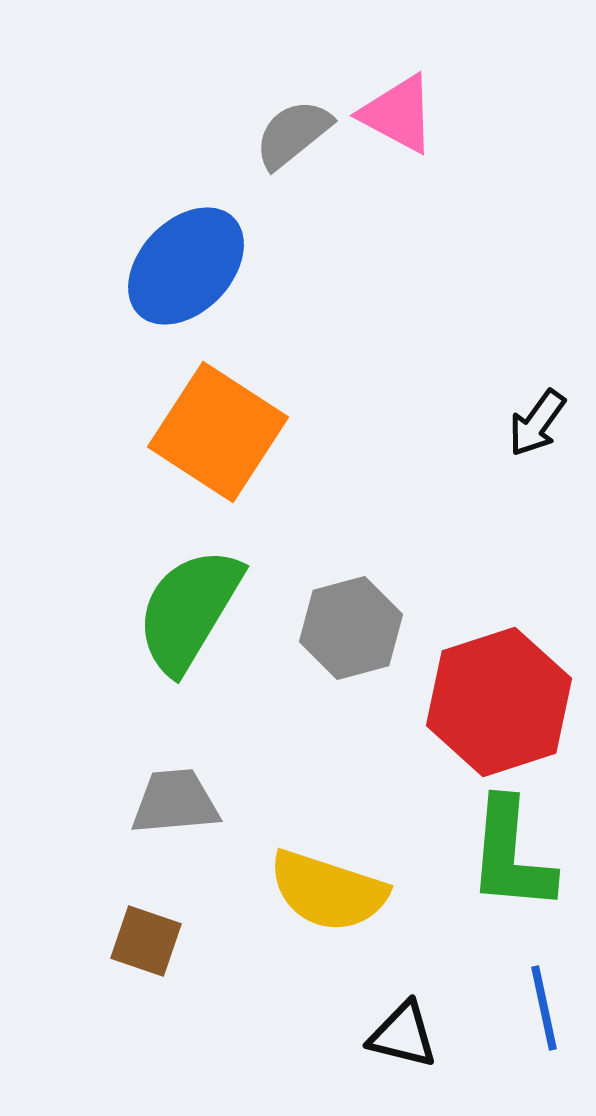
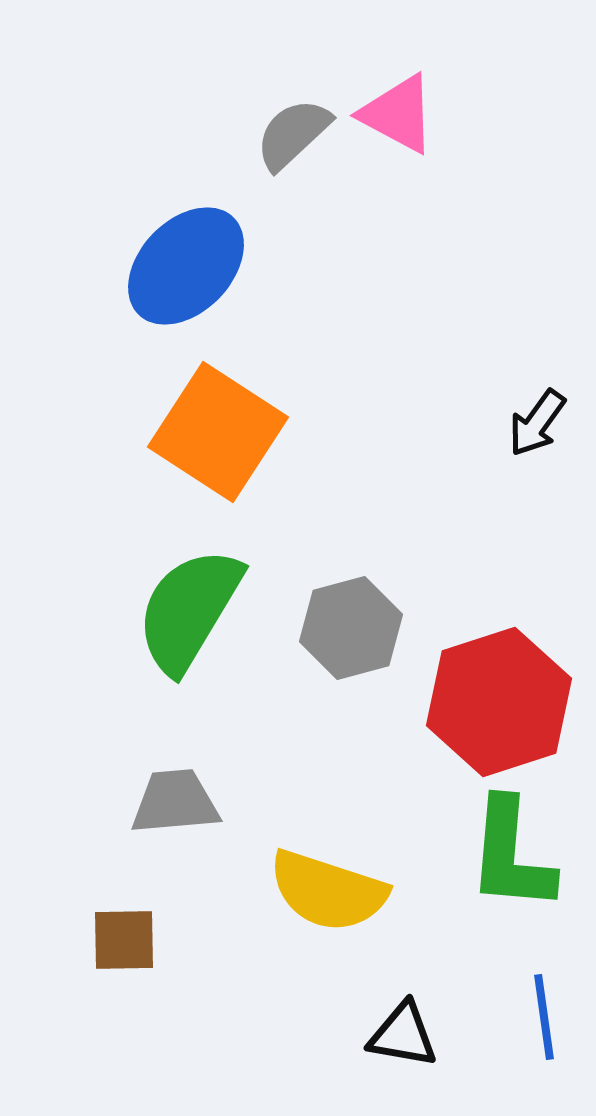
gray semicircle: rotated 4 degrees counterclockwise
brown square: moved 22 px left, 1 px up; rotated 20 degrees counterclockwise
blue line: moved 9 px down; rotated 4 degrees clockwise
black triangle: rotated 4 degrees counterclockwise
